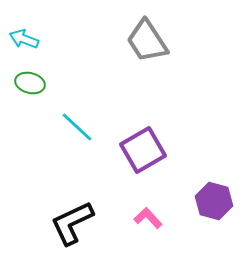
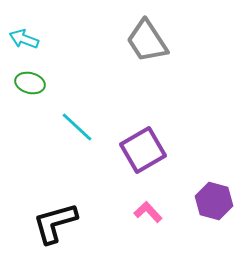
pink L-shape: moved 6 px up
black L-shape: moved 17 px left; rotated 9 degrees clockwise
